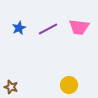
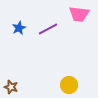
pink trapezoid: moved 13 px up
